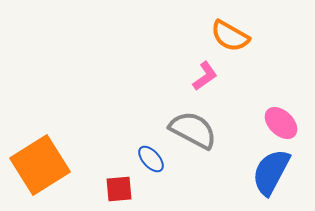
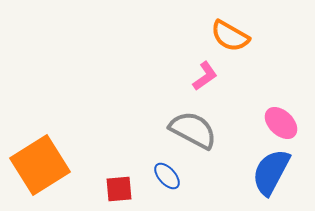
blue ellipse: moved 16 px right, 17 px down
